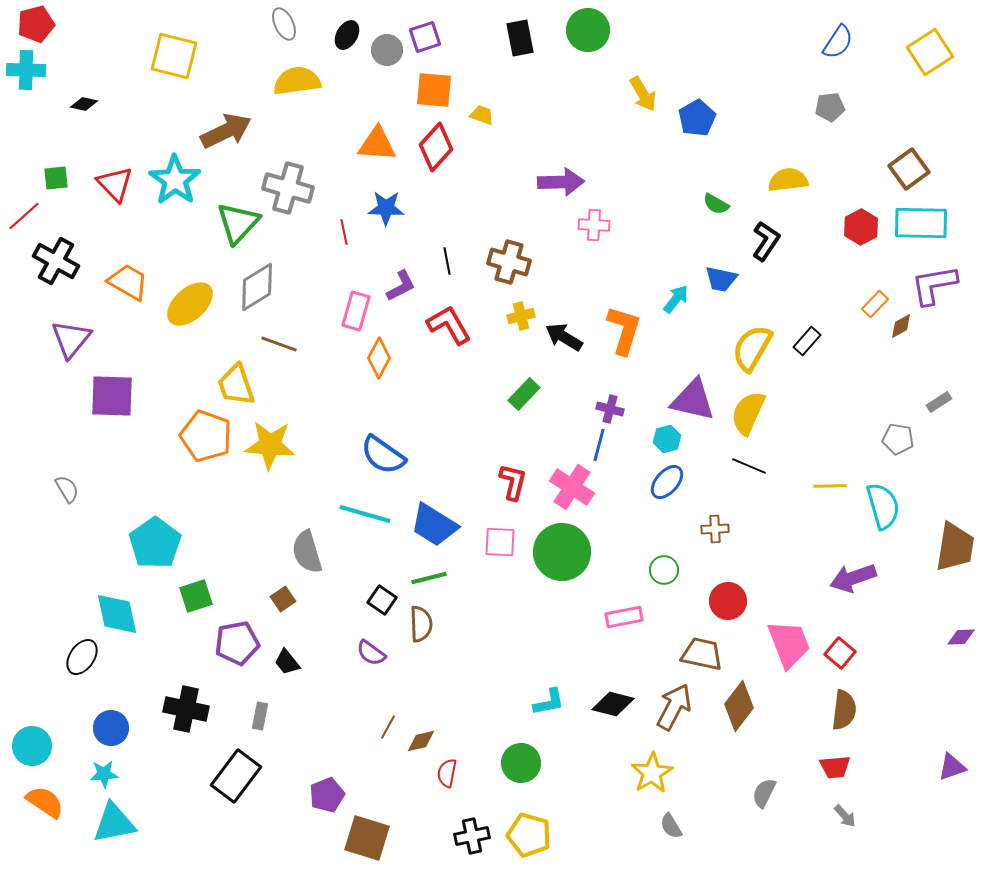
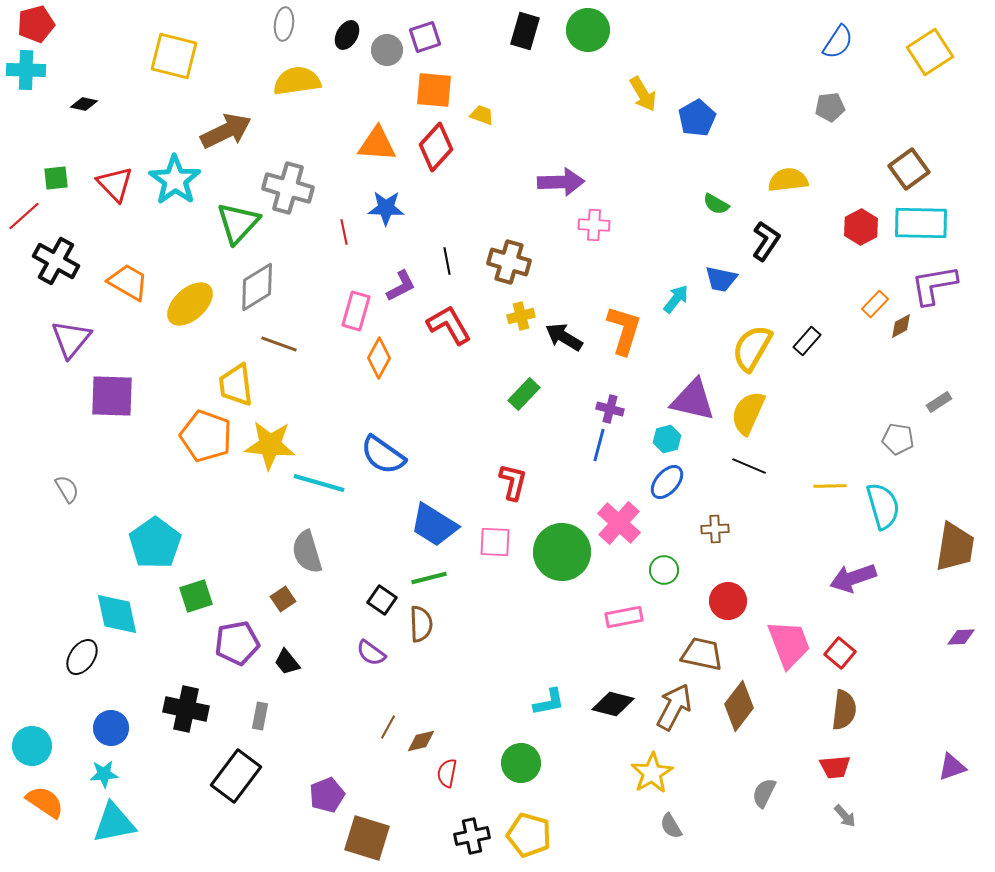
gray ellipse at (284, 24): rotated 32 degrees clockwise
black rectangle at (520, 38): moved 5 px right, 7 px up; rotated 27 degrees clockwise
yellow trapezoid at (236, 385): rotated 12 degrees clockwise
pink cross at (572, 487): moved 47 px right, 36 px down; rotated 9 degrees clockwise
cyan line at (365, 514): moved 46 px left, 31 px up
pink square at (500, 542): moved 5 px left
